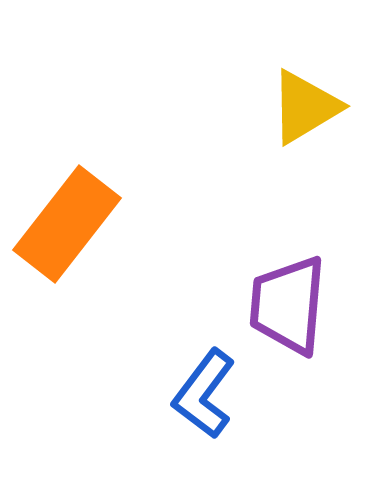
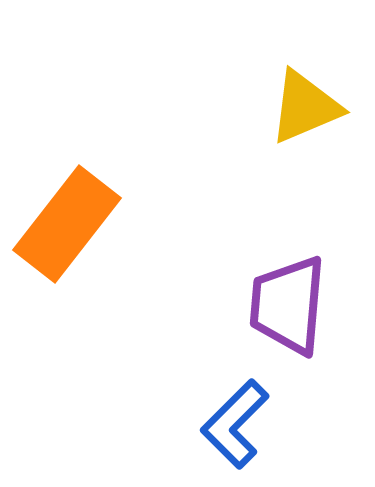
yellow triangle: rotated 8 degrees clockwise
blue L-shape: moved 31 px right, 30 px down; rotated 8 degrees clockwise
